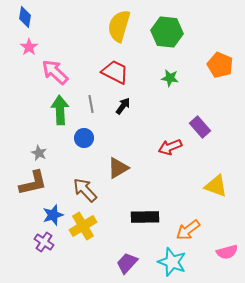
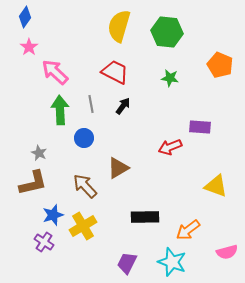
blue diamond: rotated 25 degrees clockwise
purple rectangle: rotated 45 degrees counterclockwise
brown arrow: moved 4 px up
purple trapezoid: rotated 15 degrees counterclockwise
